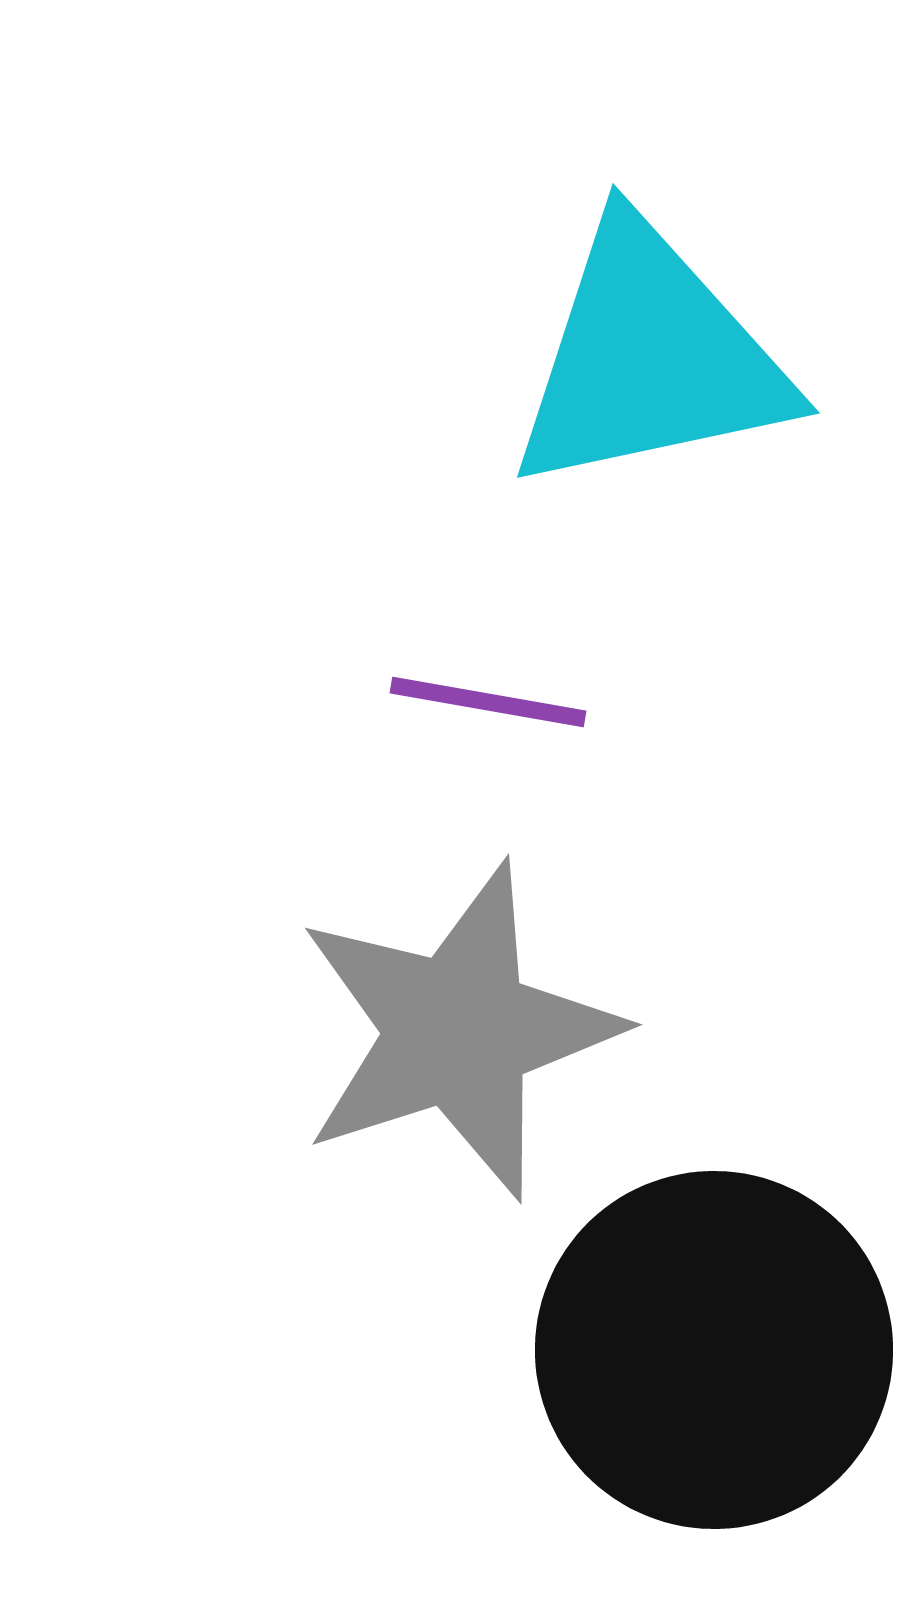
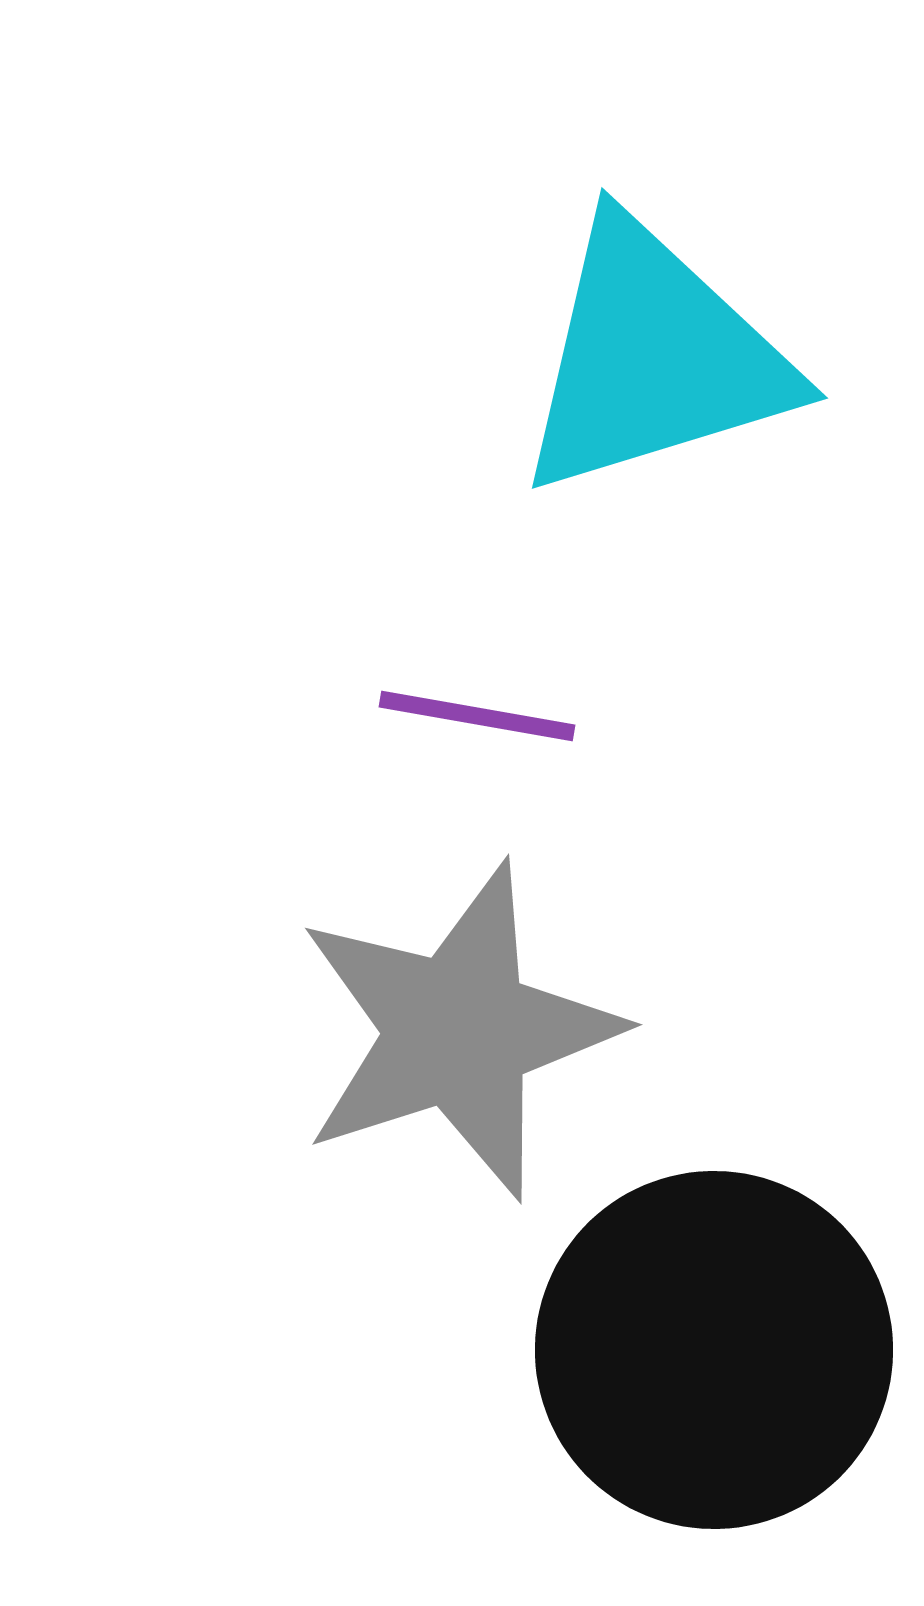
cyan triangle: moved 4 px right; rotated 5 degrees counterclockwise
purple line: moved 11 px left, 14 px down
